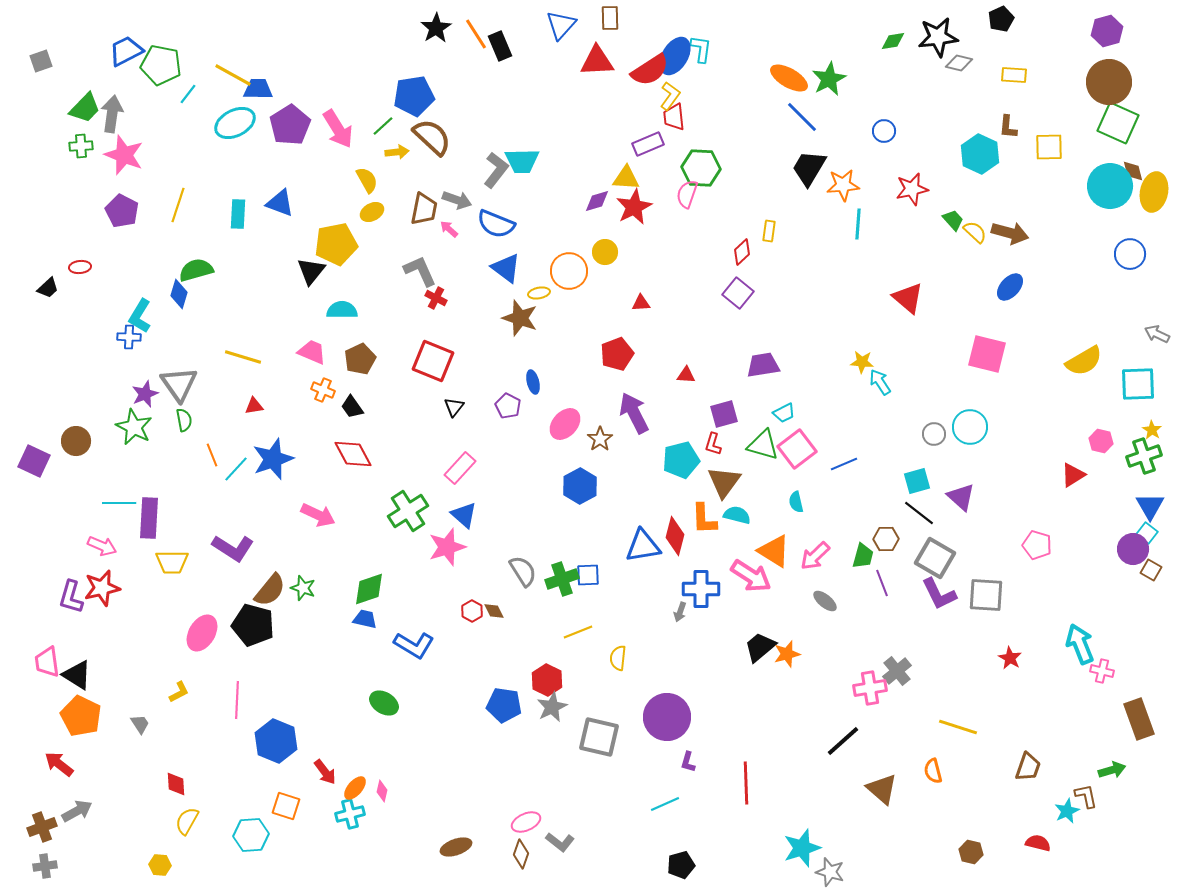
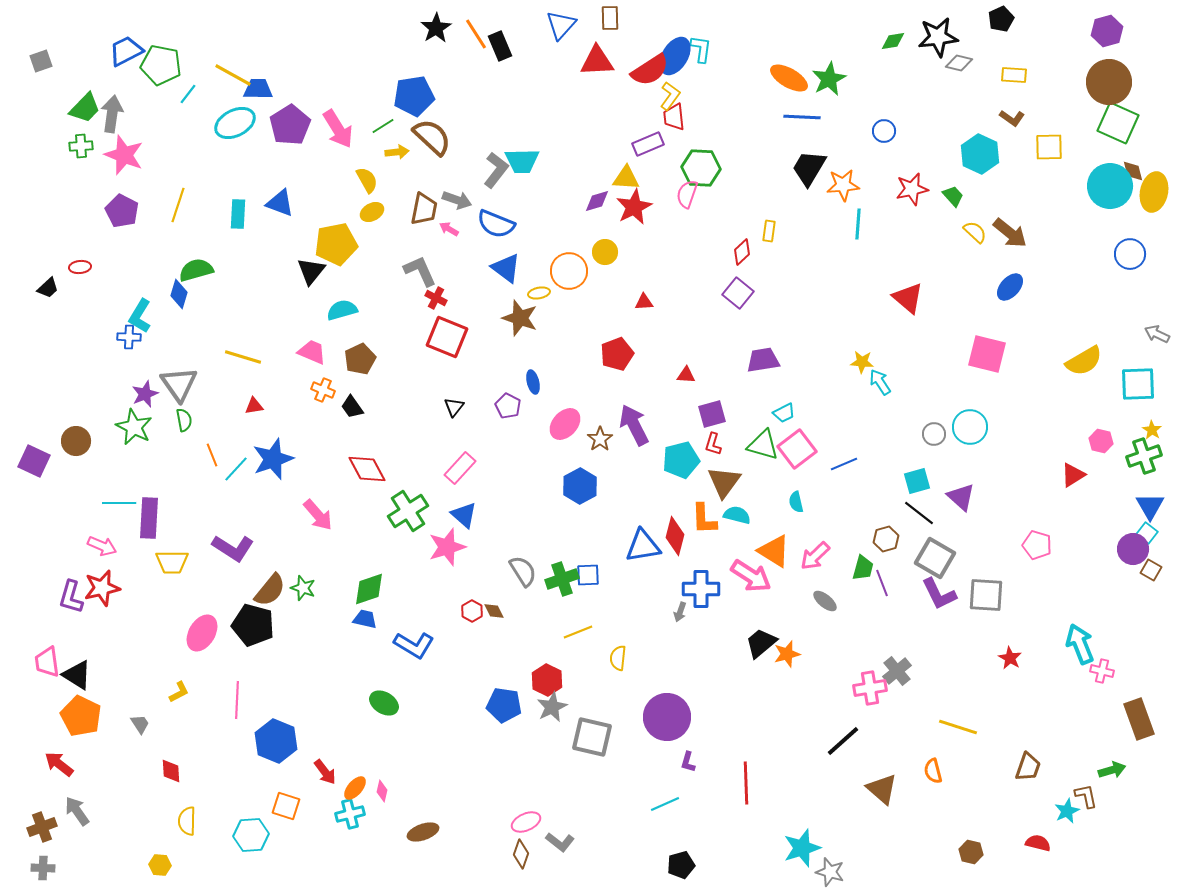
blue line at (802, 117): rotated 42 degrees counterclockwise
green line at (383, 126): rotated 10 degrees clockwise
brown L-shape at (1008, 127): moved 4 px right, 9 px up; rotated 60 degrees counterclockwise
green trapezoid at (953, 220): moved 24 px up
pink arrow at (449, 229): rotated 12 degrees counterclockwise
brown arrow at (1010, 233): rotated 24 degrees clockwise
red triangle at (641, 303): moved 3 px right, 1 px up
cyan semicircle at (342, 310): rotated 16 degrees counterclockwise
red square at (433, 361): moved 14 px right, 24 px up
purple trapezoid at (763, 365): moved 5 px up
purple arrow at (634, 413): moved 12 px down
purple square at (724, 414): moved 12 px left
red diamond at (353, 454): moved 14 px right, 15 px down
pink arrow at (318, 515): rotated 24 degrees clockwise
brown hexagon at (886, 539): rotated 15 degrees counterclockwise
green trapezoid at (863, 556): moved 12 px down
black trapezoid at (760, 647): moved 1 px right, 4 px up
gray square at (599, 737): moved 7 px left
red diamond at (176, 784): moved 5 px left, 13 px up
gray arrow at (77, 811): rotated 96 degrees counterclockwise
yellow semicircle at (187, 821): rotated 28 degrees counterclockwise
brown ellipse at (456, 847): moved 33 px left, 15 px up
gray cross at (45, 866): moved 2 px left, 2 px down; rotated 10 degrees clockwise
